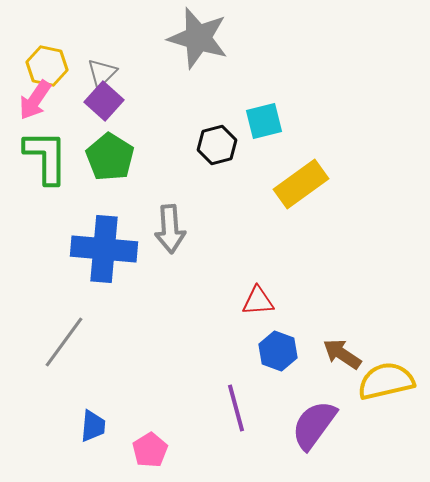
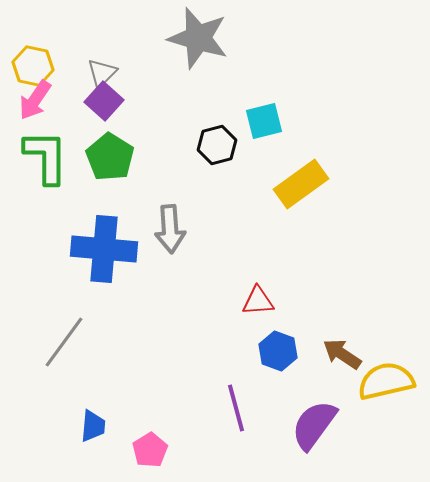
yellow hexagon: moved 14 px left
